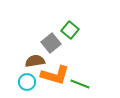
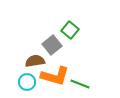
gray square: moved 1 px right, 2 px down
orange L-shape: moved 1 px down
